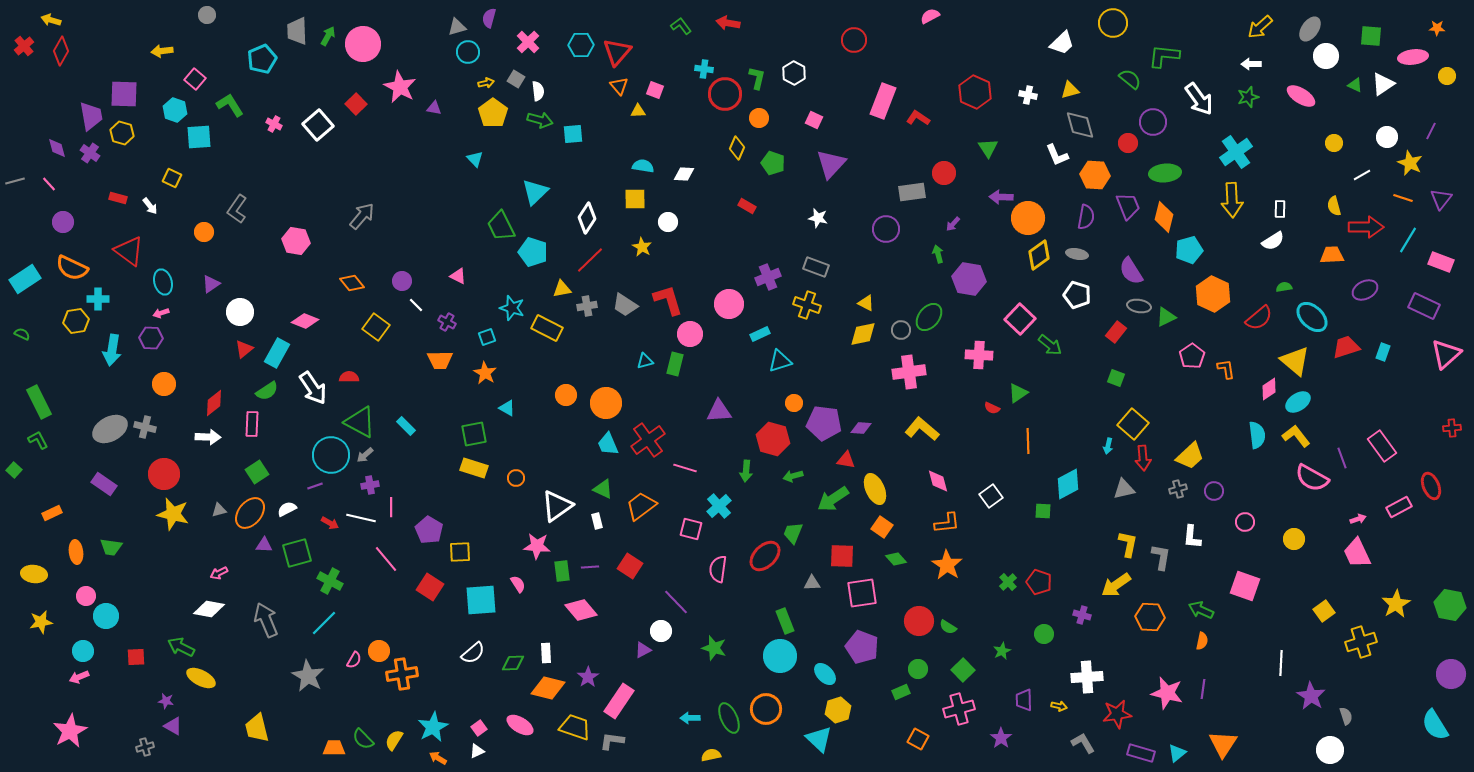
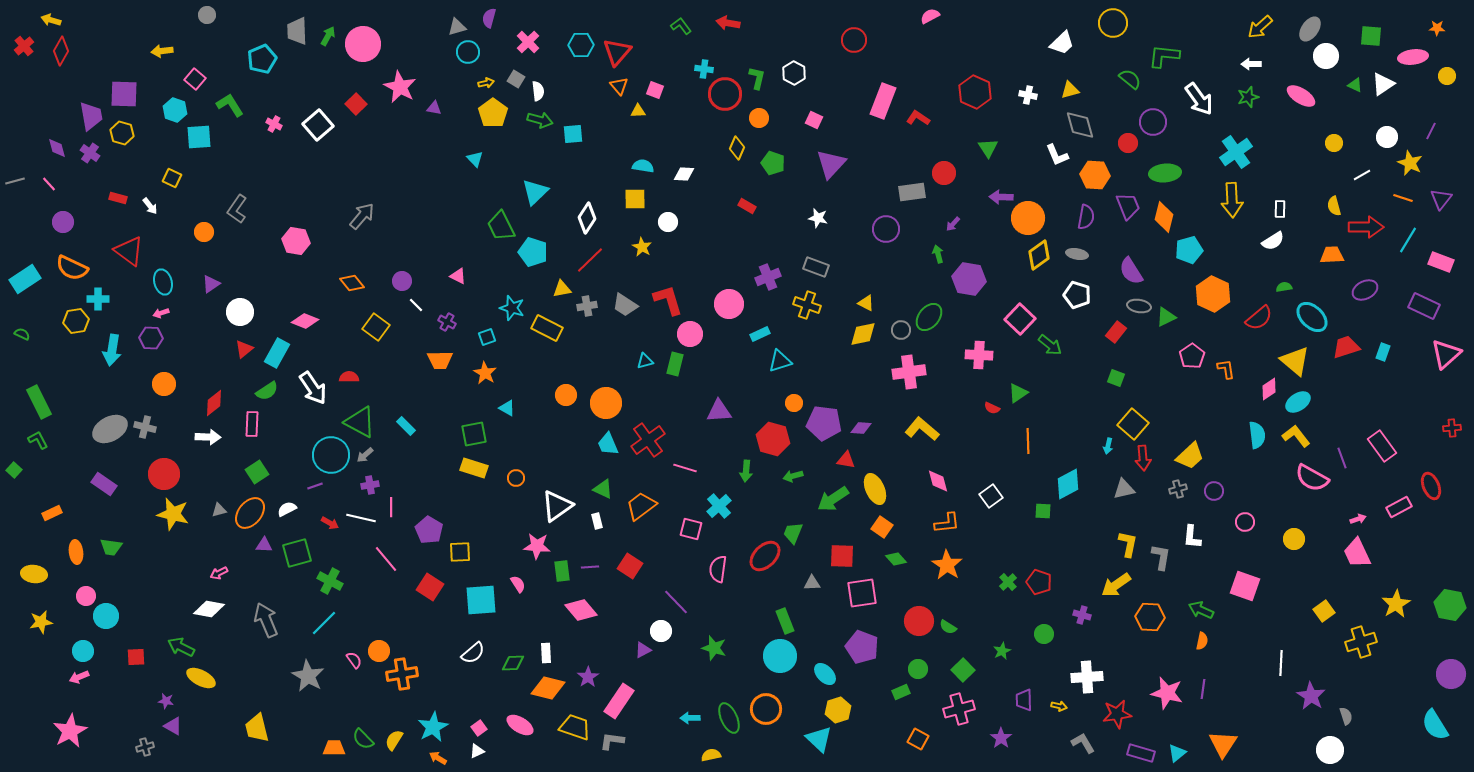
pink semicircle at (354, 660): rotated 66 degrees counterclockwise
